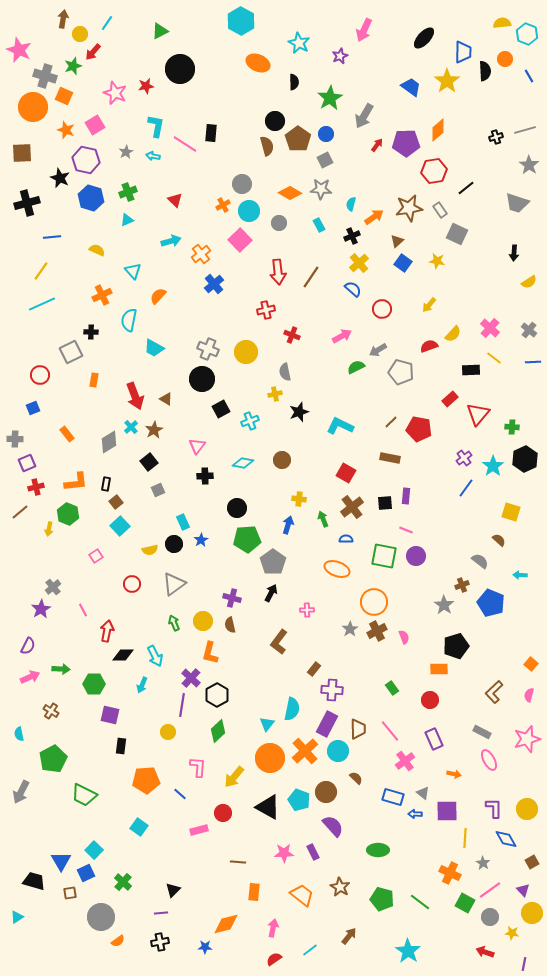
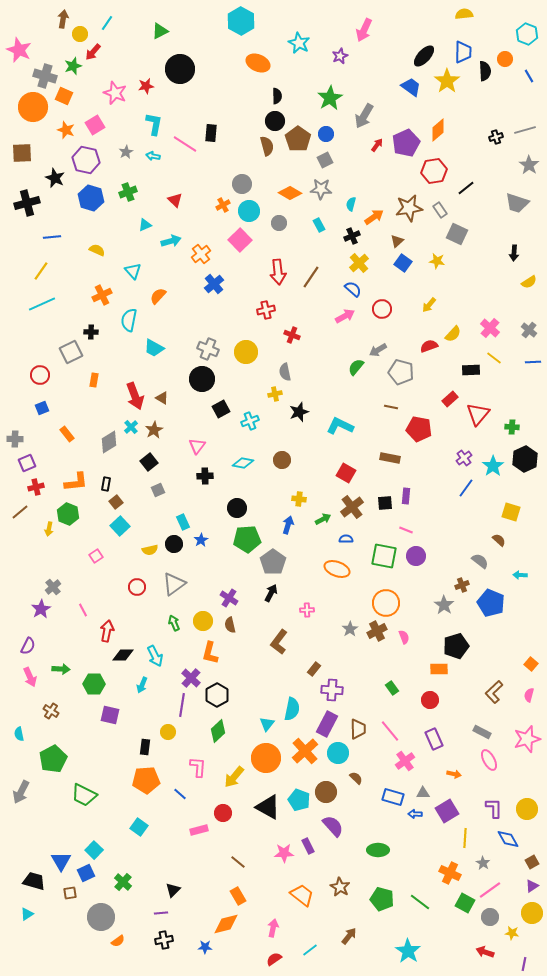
yellow semicircle at (502, 23): moved 38 px left, 9 px up
black ellipse at (424, 38): moved 18 px down
black semicircle at (294, 82): moved 17 px left, 14 px down
cyan L-shape at (156, 126): moved 2 px left, 2 px up
purple pentagon at (406, 143): rotated 24 degrees counterclockwise
black star at (60, 178): moved 5 px left
cyan triangle at (127, 220): moved 18 px right, 5 px down
pink arrow at (342, 336): moved 3 px right, 20 px up
green semicircle at (356, 367): rotated 24 degrees counterclockwise
brown triangle at (166, 399): moved 4 px left, 1 px up
blue square at (33, 408): moved 9 px right
brown line at (391, 422): moved 15 px up; rotated 56 degrees clockwise
green arrow at (323, 519): rotated 84 degrees clockwise
red circle at (132, 584): moved 5 px right, 3 px down
purple cross at (232, 598): moved 3 px left; rotated 18 degrees clockwise
orange circle at (374, 602): moved 12 px right, 1 px down
pink arrow at (30, 677): rotated 90 degrees clockwise
black rectangle at (121, 746): moved 24 px right, 1 px down
cyan circle at (338, 751): moved 2 px down
orange circle at (270, 758): moved 4 px left
gray triangle at (423, 793): rotated 40 degrees counterclockwise
purple square at (447, 811): rotated 30 degrees counterclockwise
blue diamond at (506, 839): moved 2 px right
purple rectangle at (313, 852): moved 5 px left, 6 px up
brown line at (238, 862): rotated 35 degrees clockwise
purple triangle at (523, 890): moved 9 px right, 4 px up; rotated 40 degrees clockwise
orange rectangle at (254, 892): moved 16 px left, 4 px down; rotated 36 degrees counterclockwise
cyan triangle at (17, 917): moved 10 px right, 3 px up
black cross at (160, 942): moved 4 px right, 2 px up
